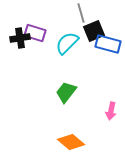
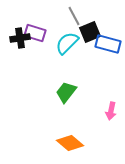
gray line: moved 7 px left, 3 px down; rotated 12 degrees counterclockwise
black square: moved 4 px left, 1 px down
orange diamond: moved 1 px left, 1 px down
